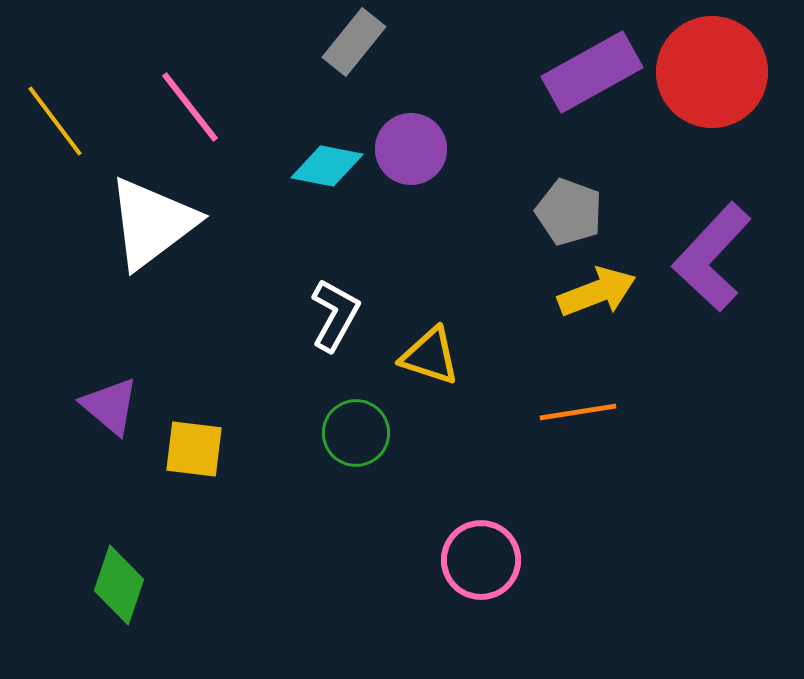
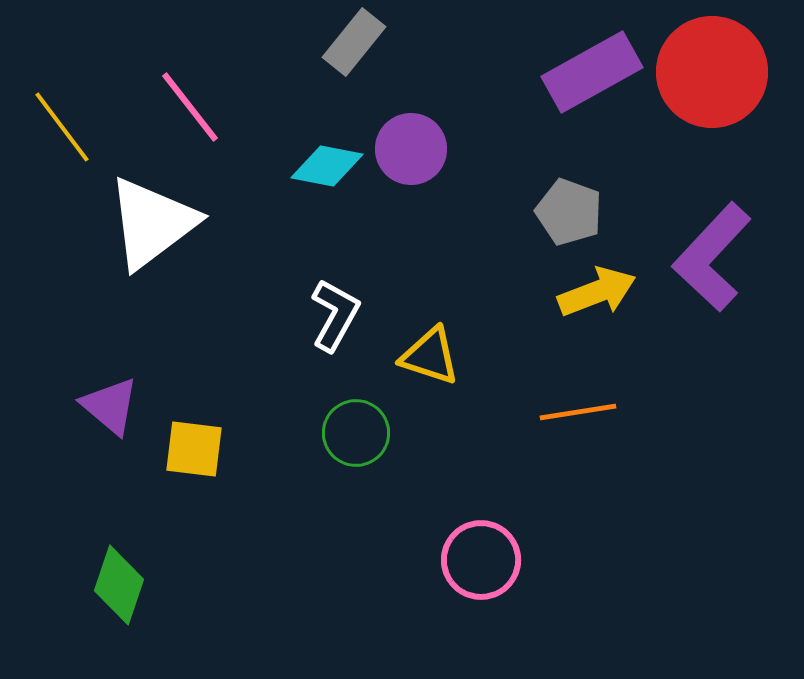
yellow line: moved 7 px right, 6 px down
